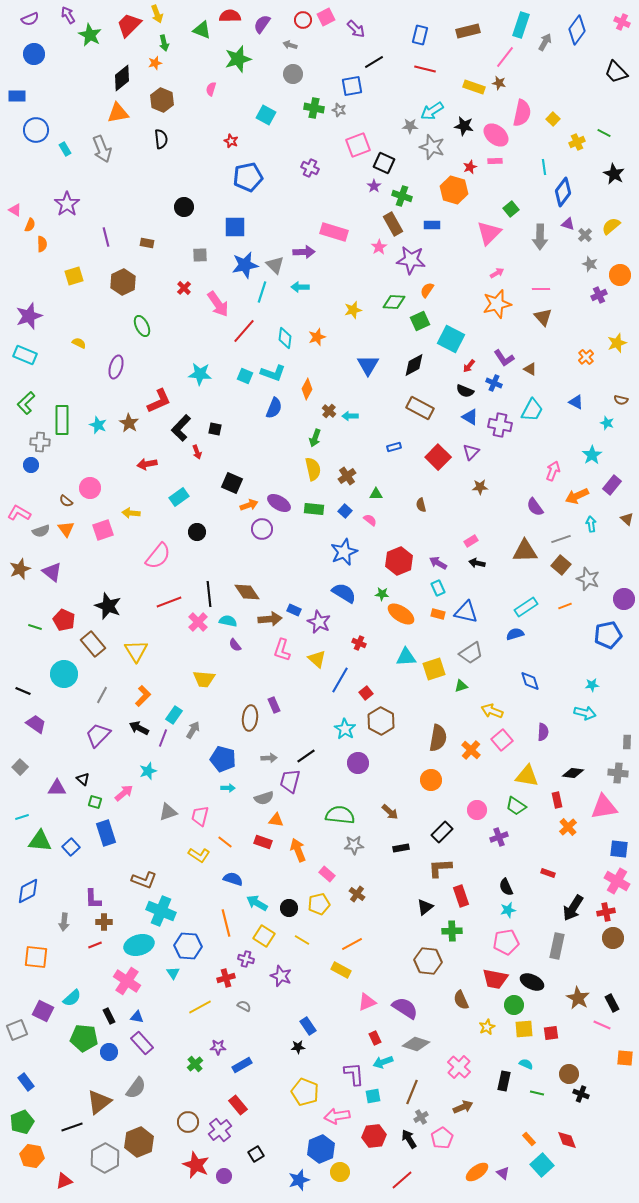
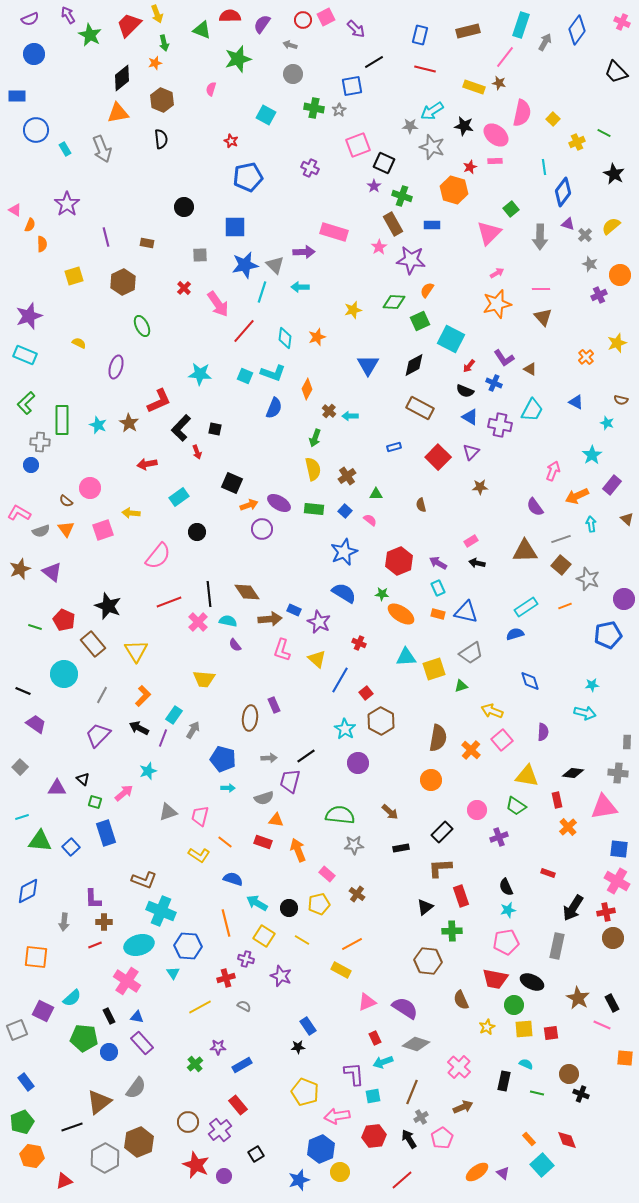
gray star at (339, 110): rotated 24 degrees clockwise
